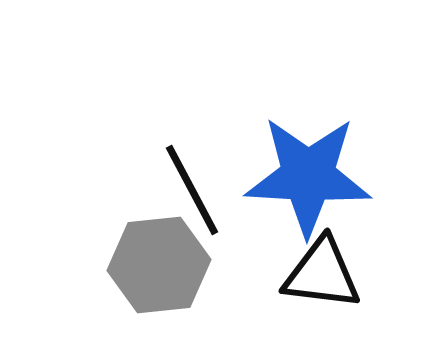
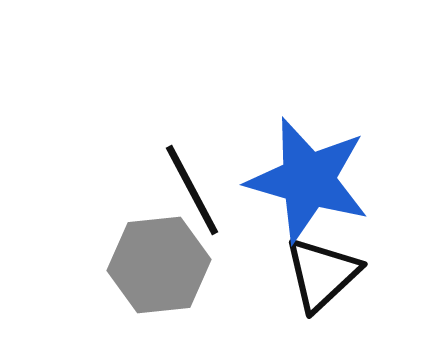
blue star: moved 4 px down; rotated 13 degrees clockwise
black triangle: rotated 50 degrees counterclockwise
